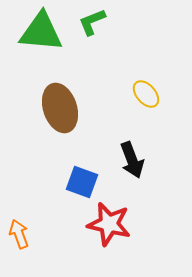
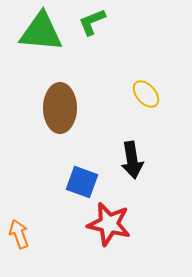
brown ellipse: rotated 18 degrees clockwise
black arrow: rotated 12 degrees clockwise
